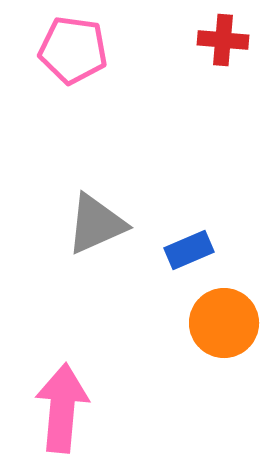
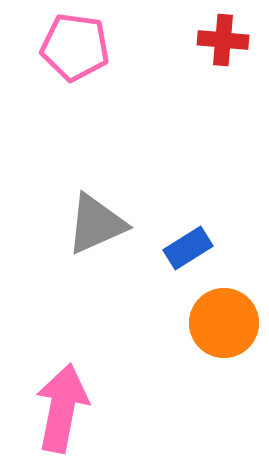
pink pentagon: moved 2 px right, 3 px up
blue rectangle: moved 1 px left, 2 px up; rotated 9 degrees counterclockwise
pink arrow: rotated 6 degrees clockwise
